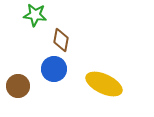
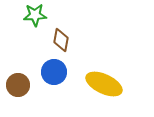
green star: rotated 10 degrees counterclockwise
blue circle: moved 3 px down
brown circle: moved 1 px up
